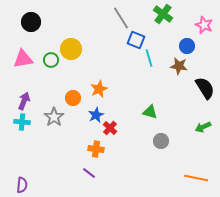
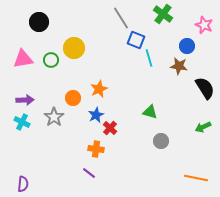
black circle: moved 8 px right
yellow circle: moved 3 px right, 1 px up
purple arrow: moved 1 px right, 1 px up; rotated 66 degrees clockwise
cyan cross: rotated 21 degrees clockwise
purple semicircle: moved 1 px right, 1 px up
